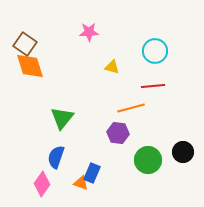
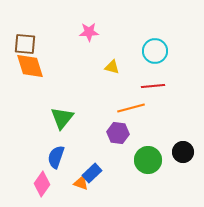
brown square: rotated 30 degrees counterclockwise
blue rectangle: rotated 24 degrees clockwise
